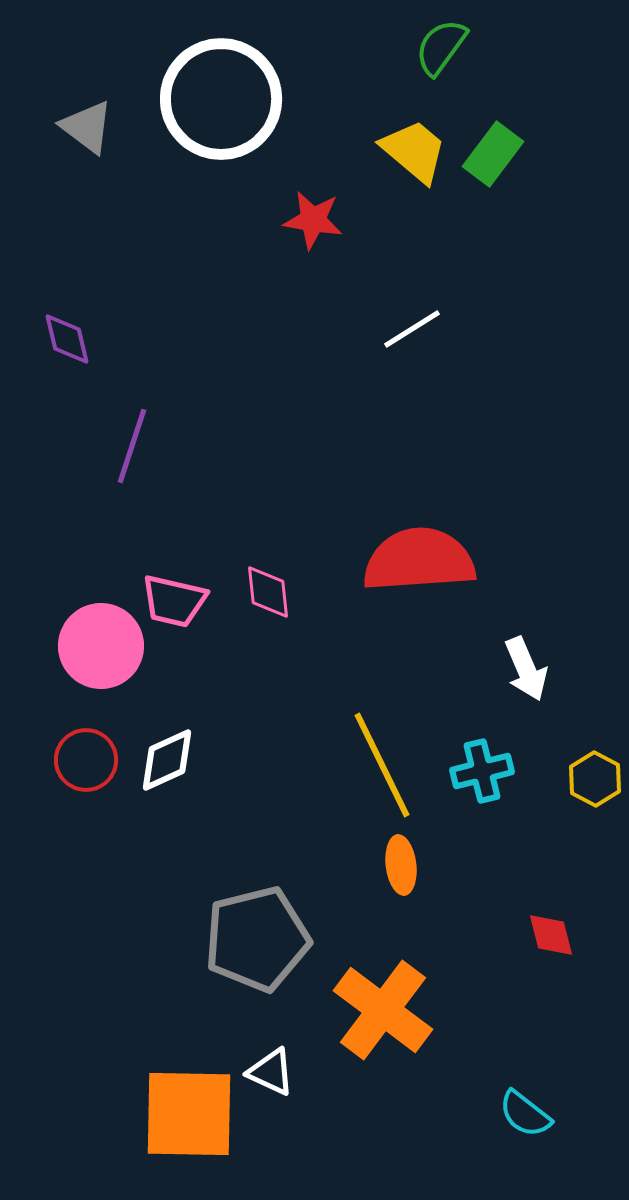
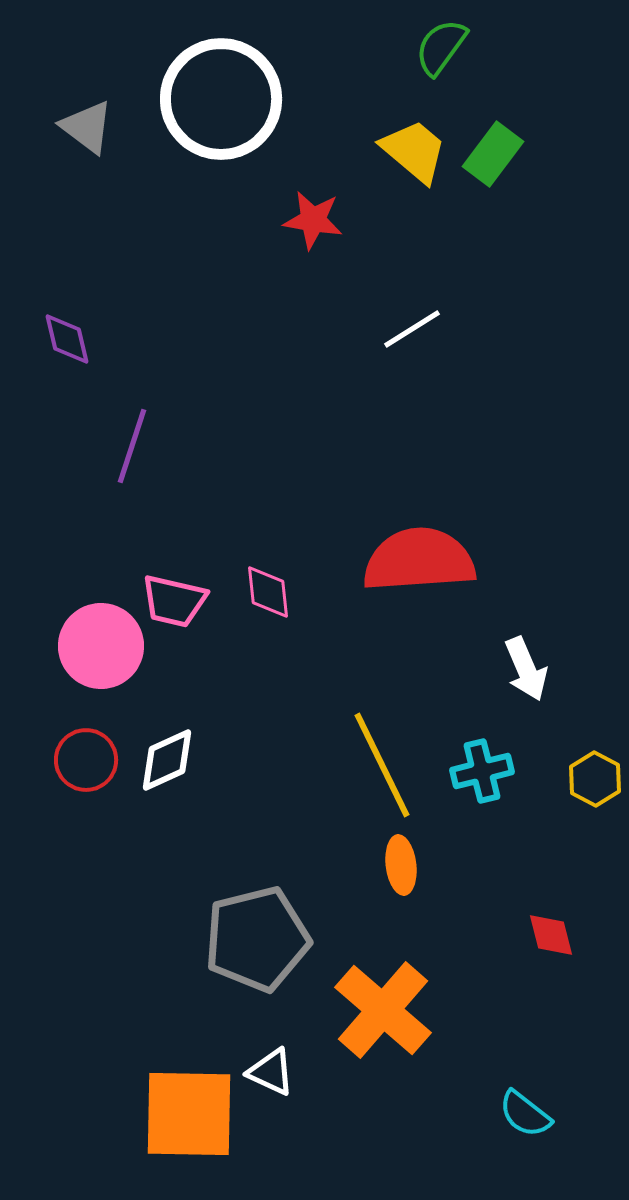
orange cross: rotated 4 degrees clockwise
